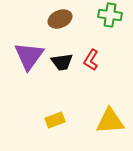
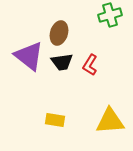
green cross: rotated 25 degrees counterclockwise
brown ellipse: moved 1 px left, 14 px down; rotated 50 degrees counterclockwise
purple triangle: rotated 28 degrees counterclockwise
red L-shape: moved 1 px left, 5 px down
yellow rectangle: rotated 30 degrees clockwise
